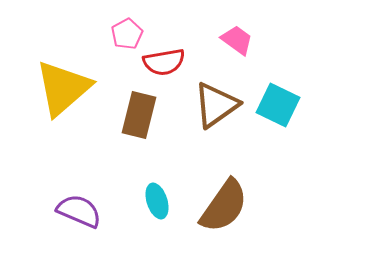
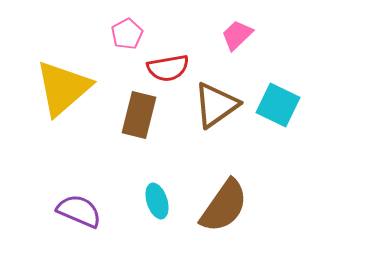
pink trapezoid: moved 5 px up; rotated 80 degrees counterclockwise
red semicircle: moved 4 px right, 6 px down
